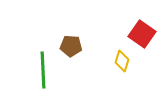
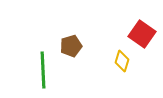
brown pentagon: rotated 20 degrees counterclockwise
